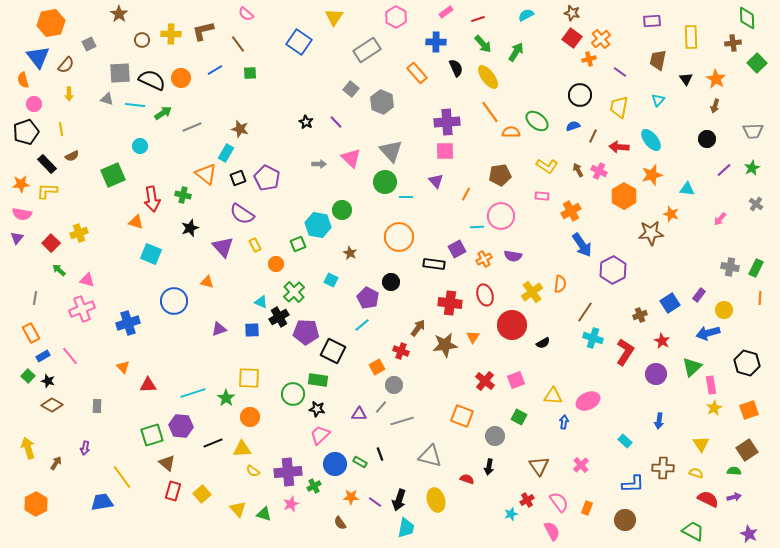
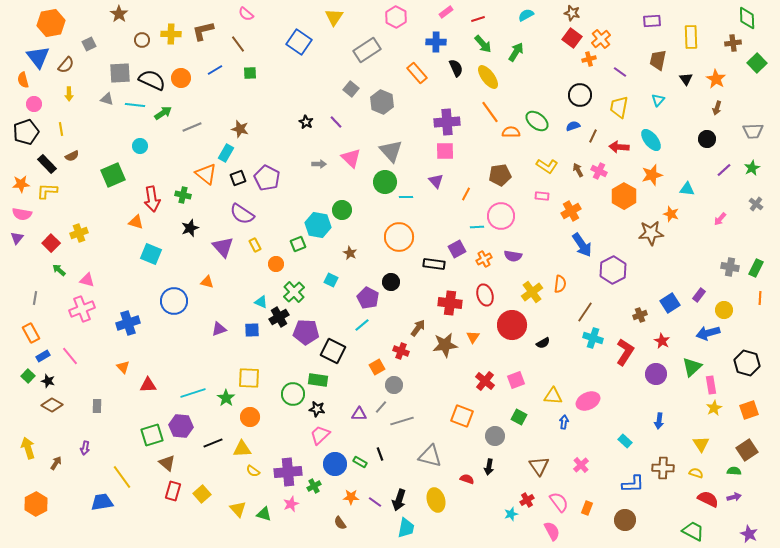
brown arrow at (715, 106): moved 2 px right, 2 px down
